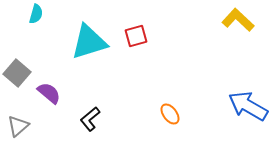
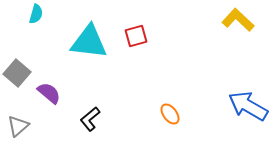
cyan triangle: rotated 24 degrees clockwise
